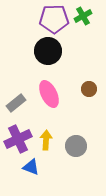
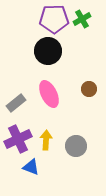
green cross: moved 1 px left, 3 px down
